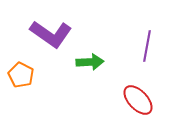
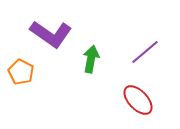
purple line: moved 2 px left, 6 px down; rotated 40 degrees clockwise
green arrow: moved 1 px right, 3 px up; rotated 76 degrees counterclockwise
orange pentagon: moved 3 px up
